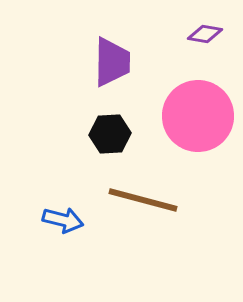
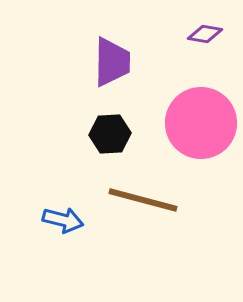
pink circle: moved 3 px right, 7 px down
